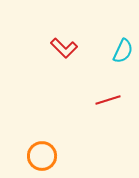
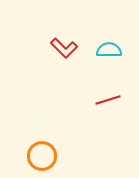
cyan semicircle: moved 14 px left, 1 px up; rotated 115 degrees counterclockwise
